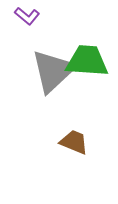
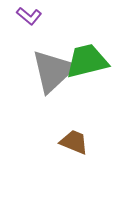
purple L-shape: moved 2 px right
green trapezoid: rotated 18 degrees counterclockwise
